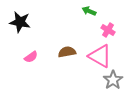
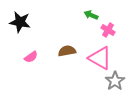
green arrow: moved 2 px right, 4 px down
brown semicircle: moved 1 px up
pink triangle: moved 2 px down
gray star: moved 2 px right, 1 px down
